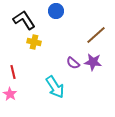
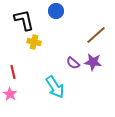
black L-shape: rotated 20 degrees clockwise
